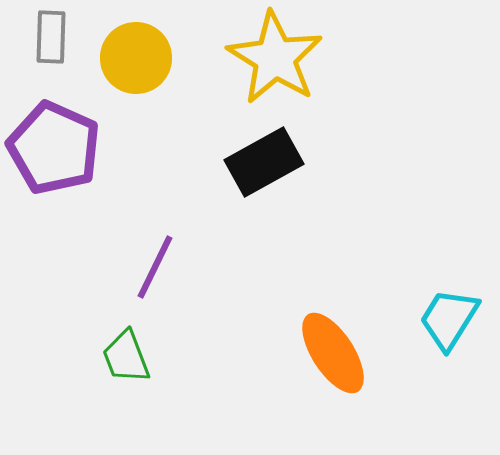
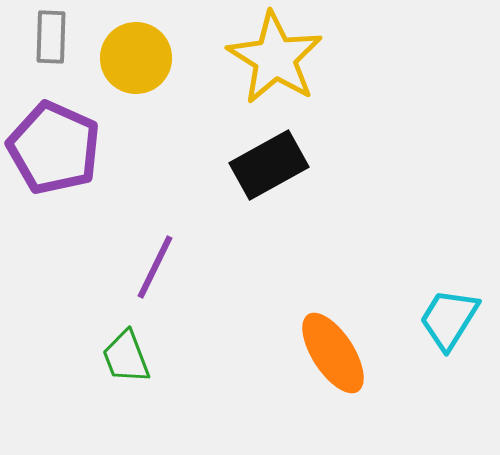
black rectangle: moved 5 px right, 3 px down
